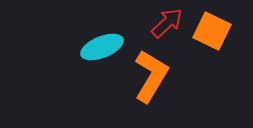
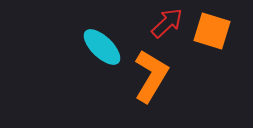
orange square: rotated 9 degrees counterclockwise
cyan ellipse: rotated 66 degrees clockwise
